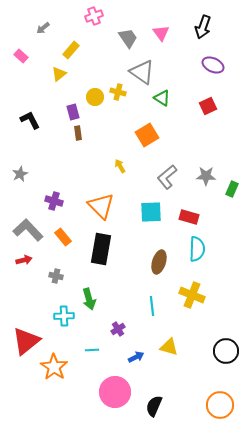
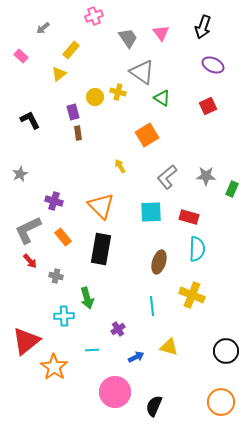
gray L-shape at (28, 230): rotated 72 degrees counterclockwise
red arrow at (24, 260): moved 6 px right, 1 px down; rotated 63 degrees clockwise
green arrow at (89, 299): moved 2 px left, 1 px up
orange circle at (220, 405): moved 1 px right, 3 px up
